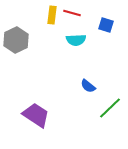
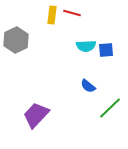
blue square: moved 25 px down; rotated 21 degrees counterclockwise
cyan semicircle: moved 10 px right, 6 px down
purple trapezoid: rotated 80 degrees counterclockwise
